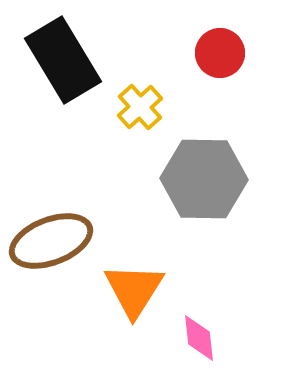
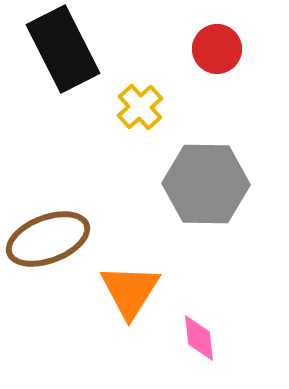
red circle: moved 3 px left, 4 px up
black rectangle: moved 11 px up; rotated 4 degrees clockwise
gray hexagon: moved 2 px right, 5 px down
brown ellipse: moved 3 px left, 2 px up
orange triangle: moved 4 px left, 1 px down
